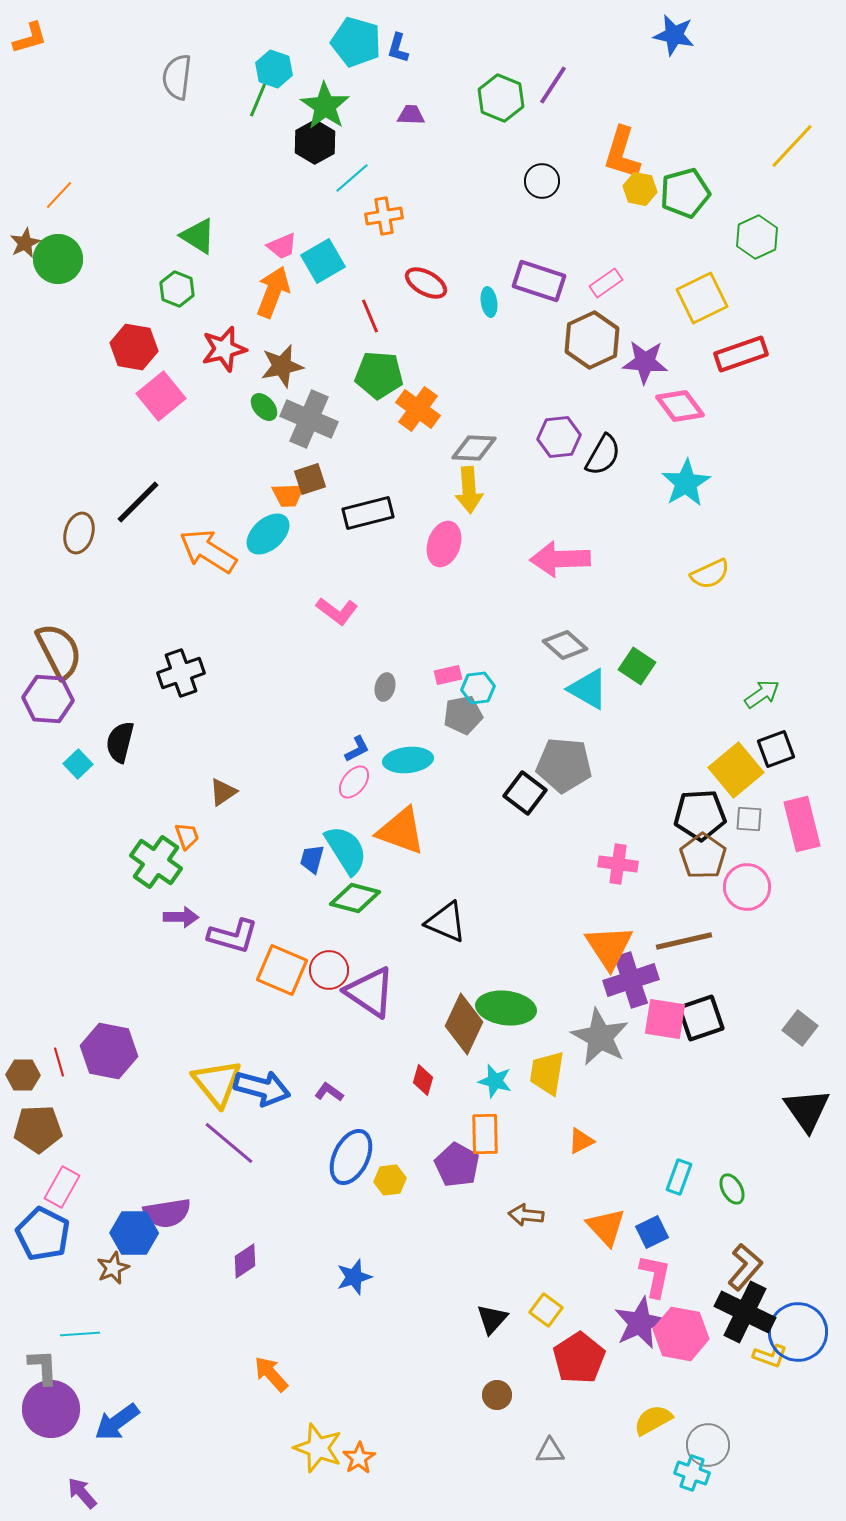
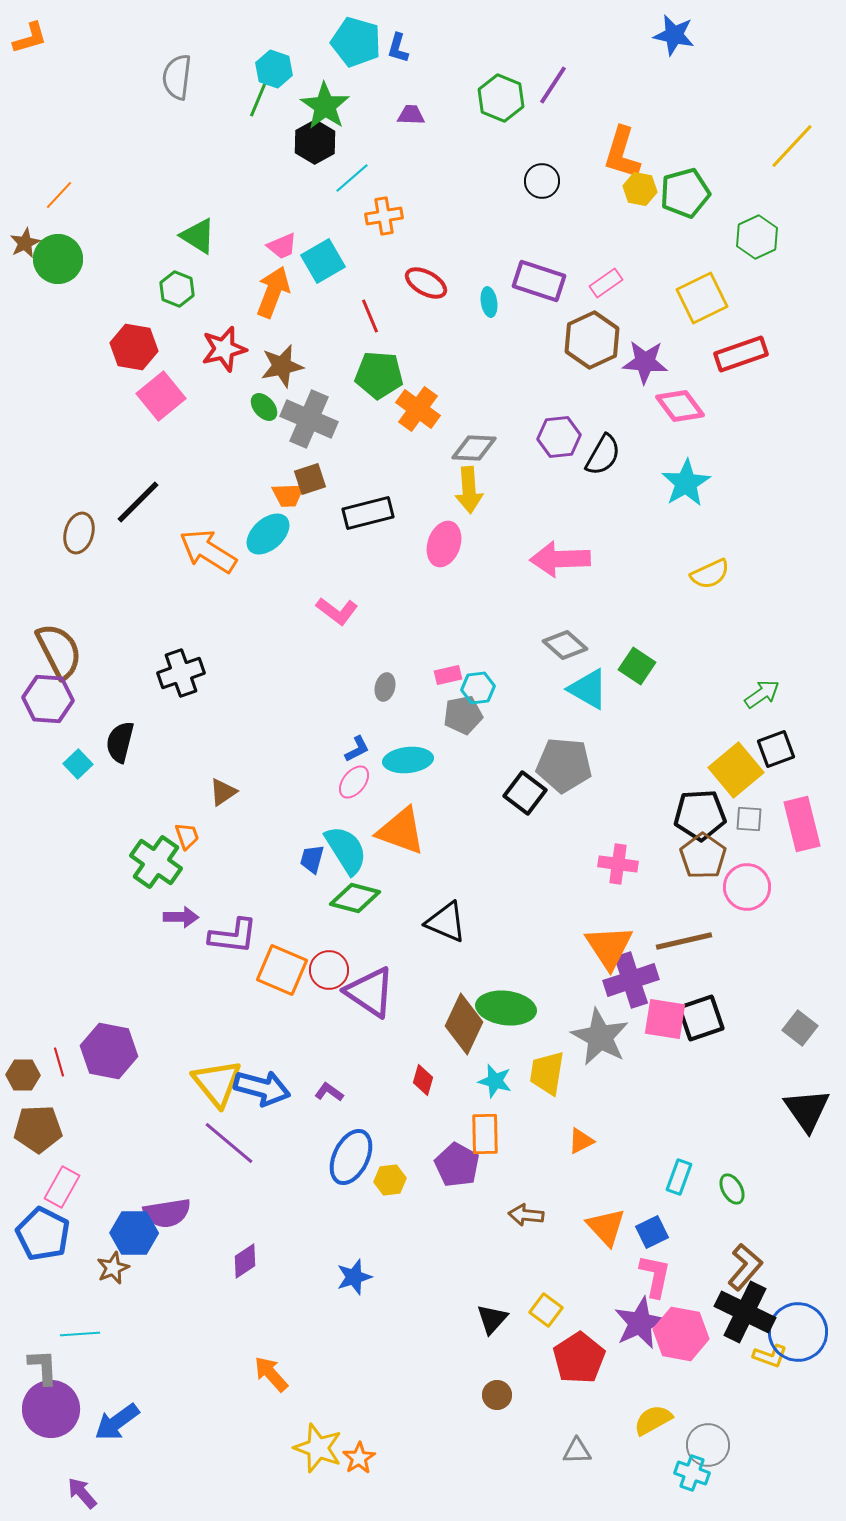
purple L-shape at (233, 936): rotated 9 degrees counterclockwise
gray triangle at (550, 1451): moved 27 px right
